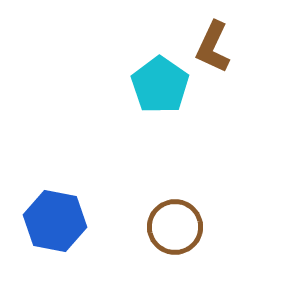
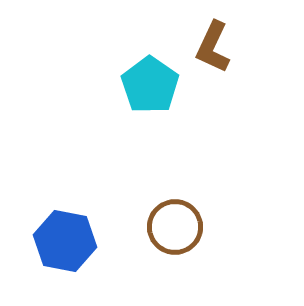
cyan pentagon: moved 10 px left
blue hexagon: moved 10 px right, 20 px down
